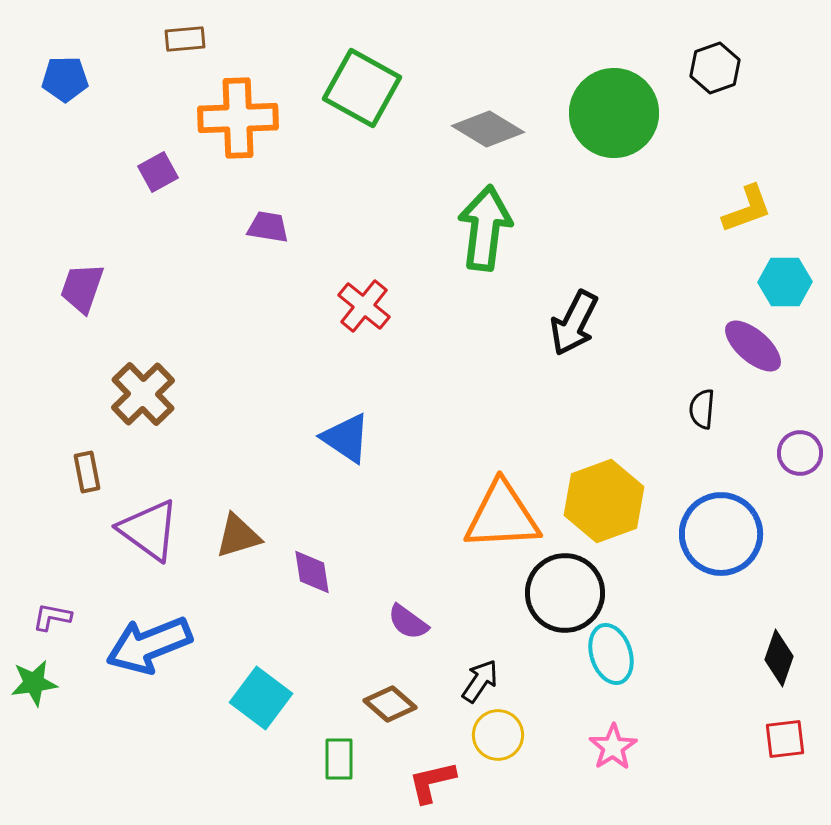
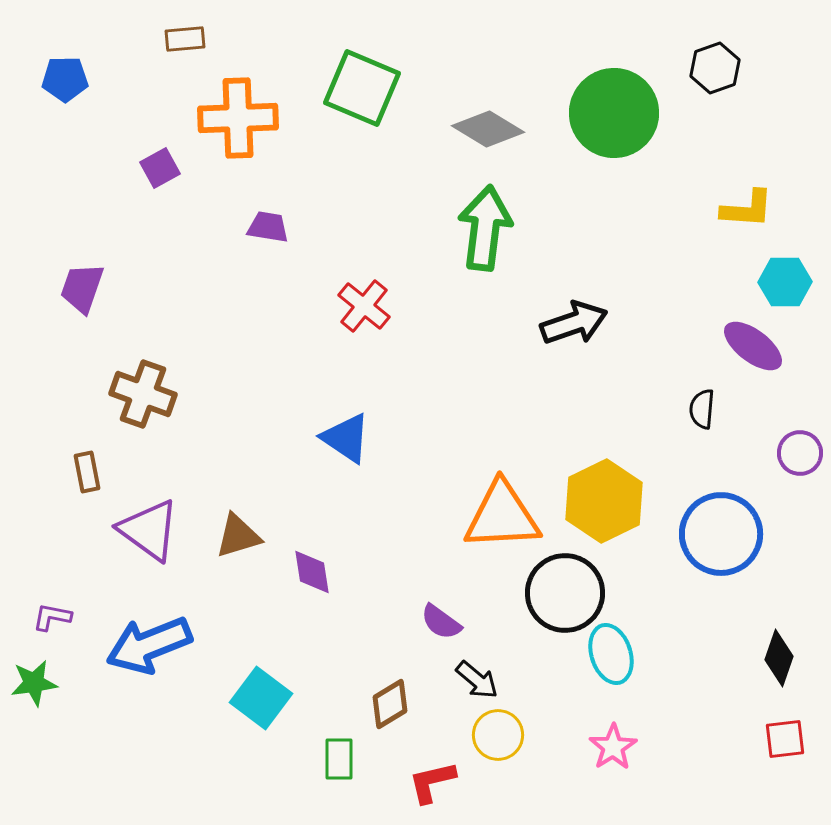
green square at (362, 88): rotated 6 degrees counterclockwise
purple square at (158, 172): moved 2 px right, 4 px up
yellow L-shape at (747, 209): rotated 24 degrees clockwise
black arrow at (574, 323): rotated 136 degrees counterclockwise
purple ellipse at (753, 346): rotated 4 degrees counterclockwise
brown cross at (143, 394): rotated 26 degrees counterclockwise
yellow hexagon at (604, 501): rotated 6 degrees counterclockwise
purple semicircle at (408, 622): moved 33 px right
black arrow at (480, 681): moved 3 px left, 1 px up; rotated 96 degrees clockwise
brown diamond at (390, 704): rotated 72 degrees counterclockwise
